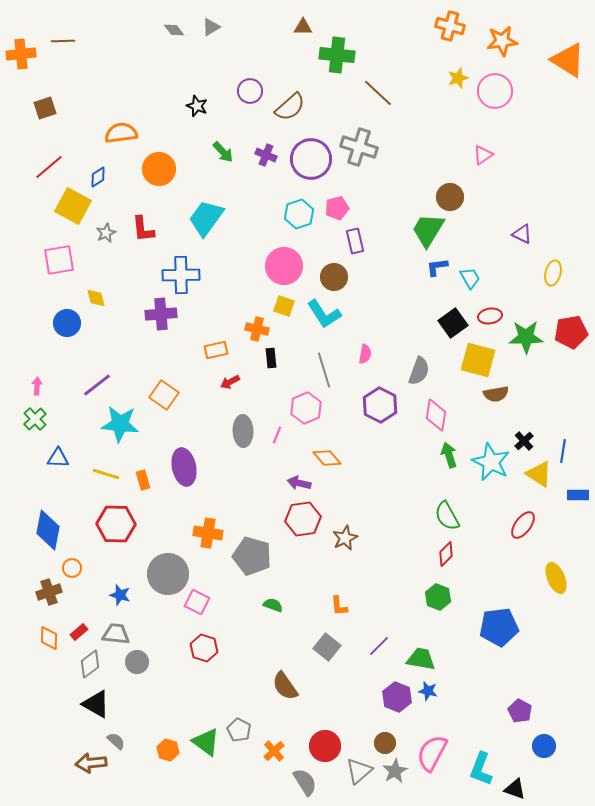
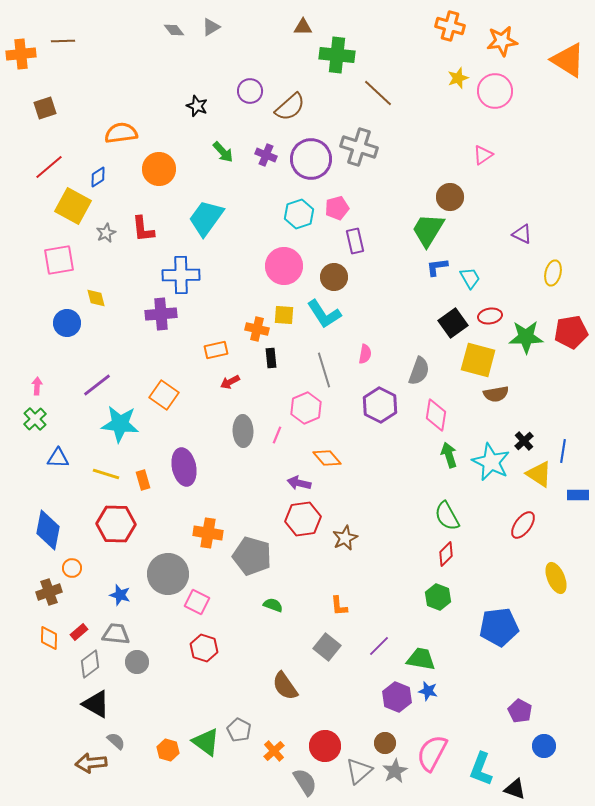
yellow square at (284, 306): moved 9 px down; rotated 15 degrees counterclockwise
